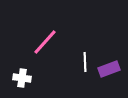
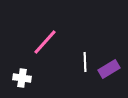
purple rectangle: rotated 10 degrees counterclockwise
